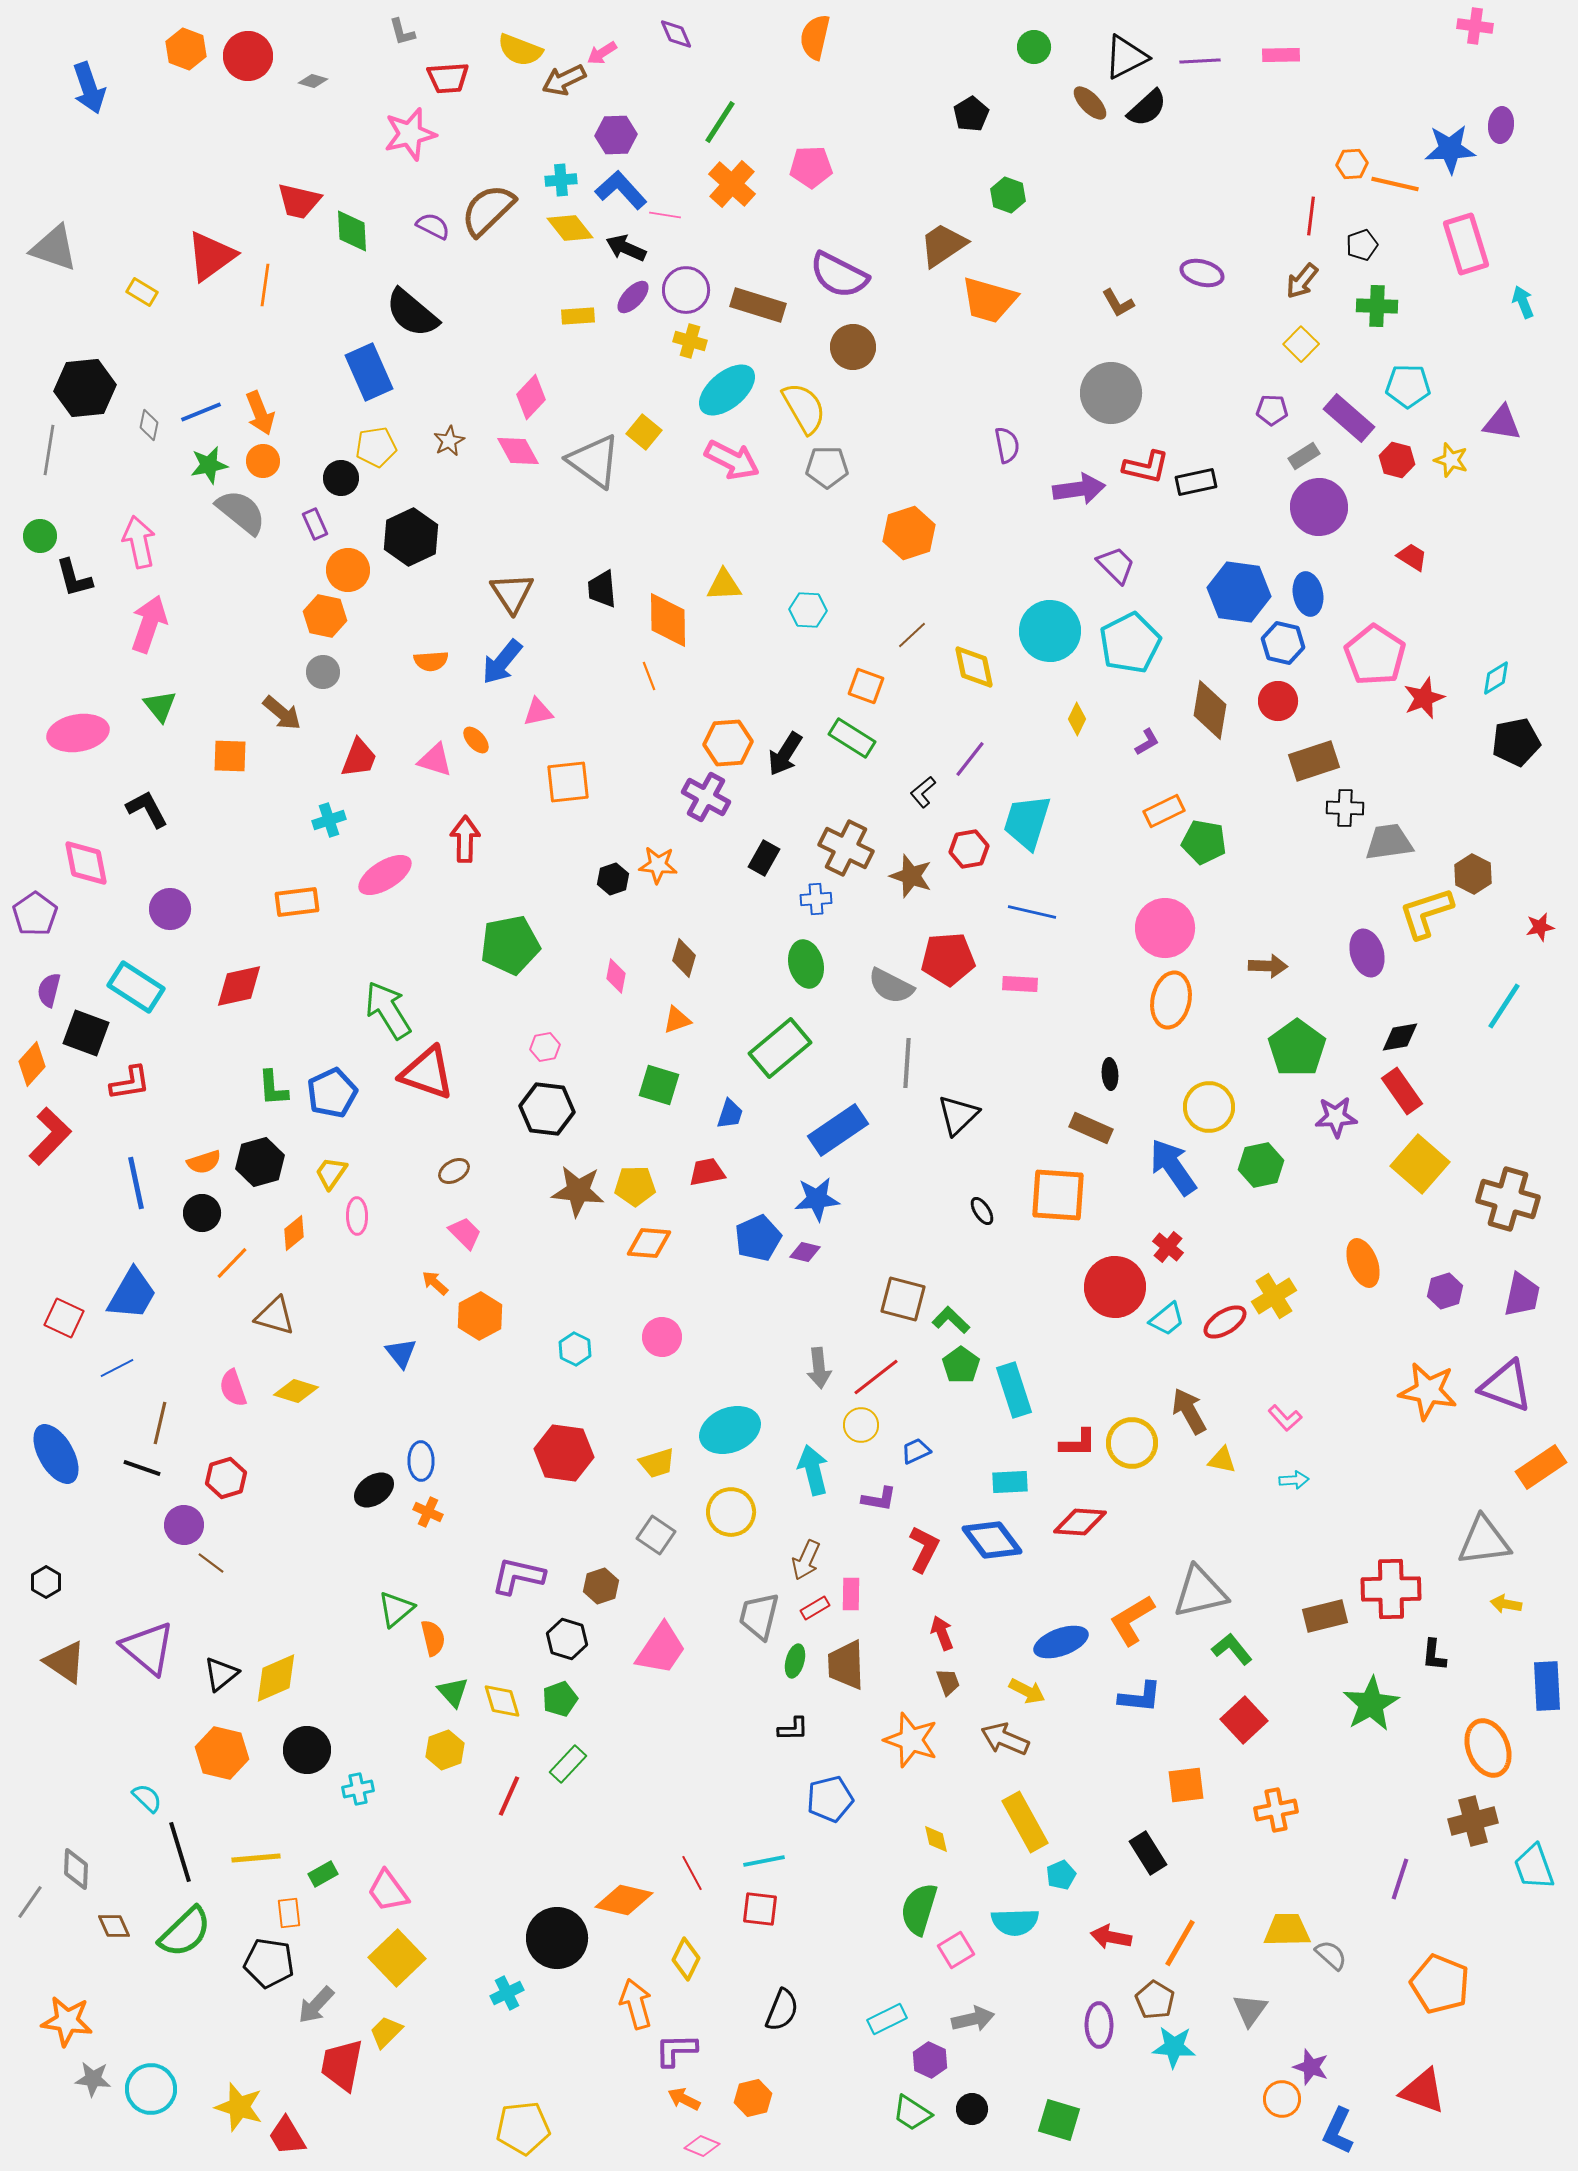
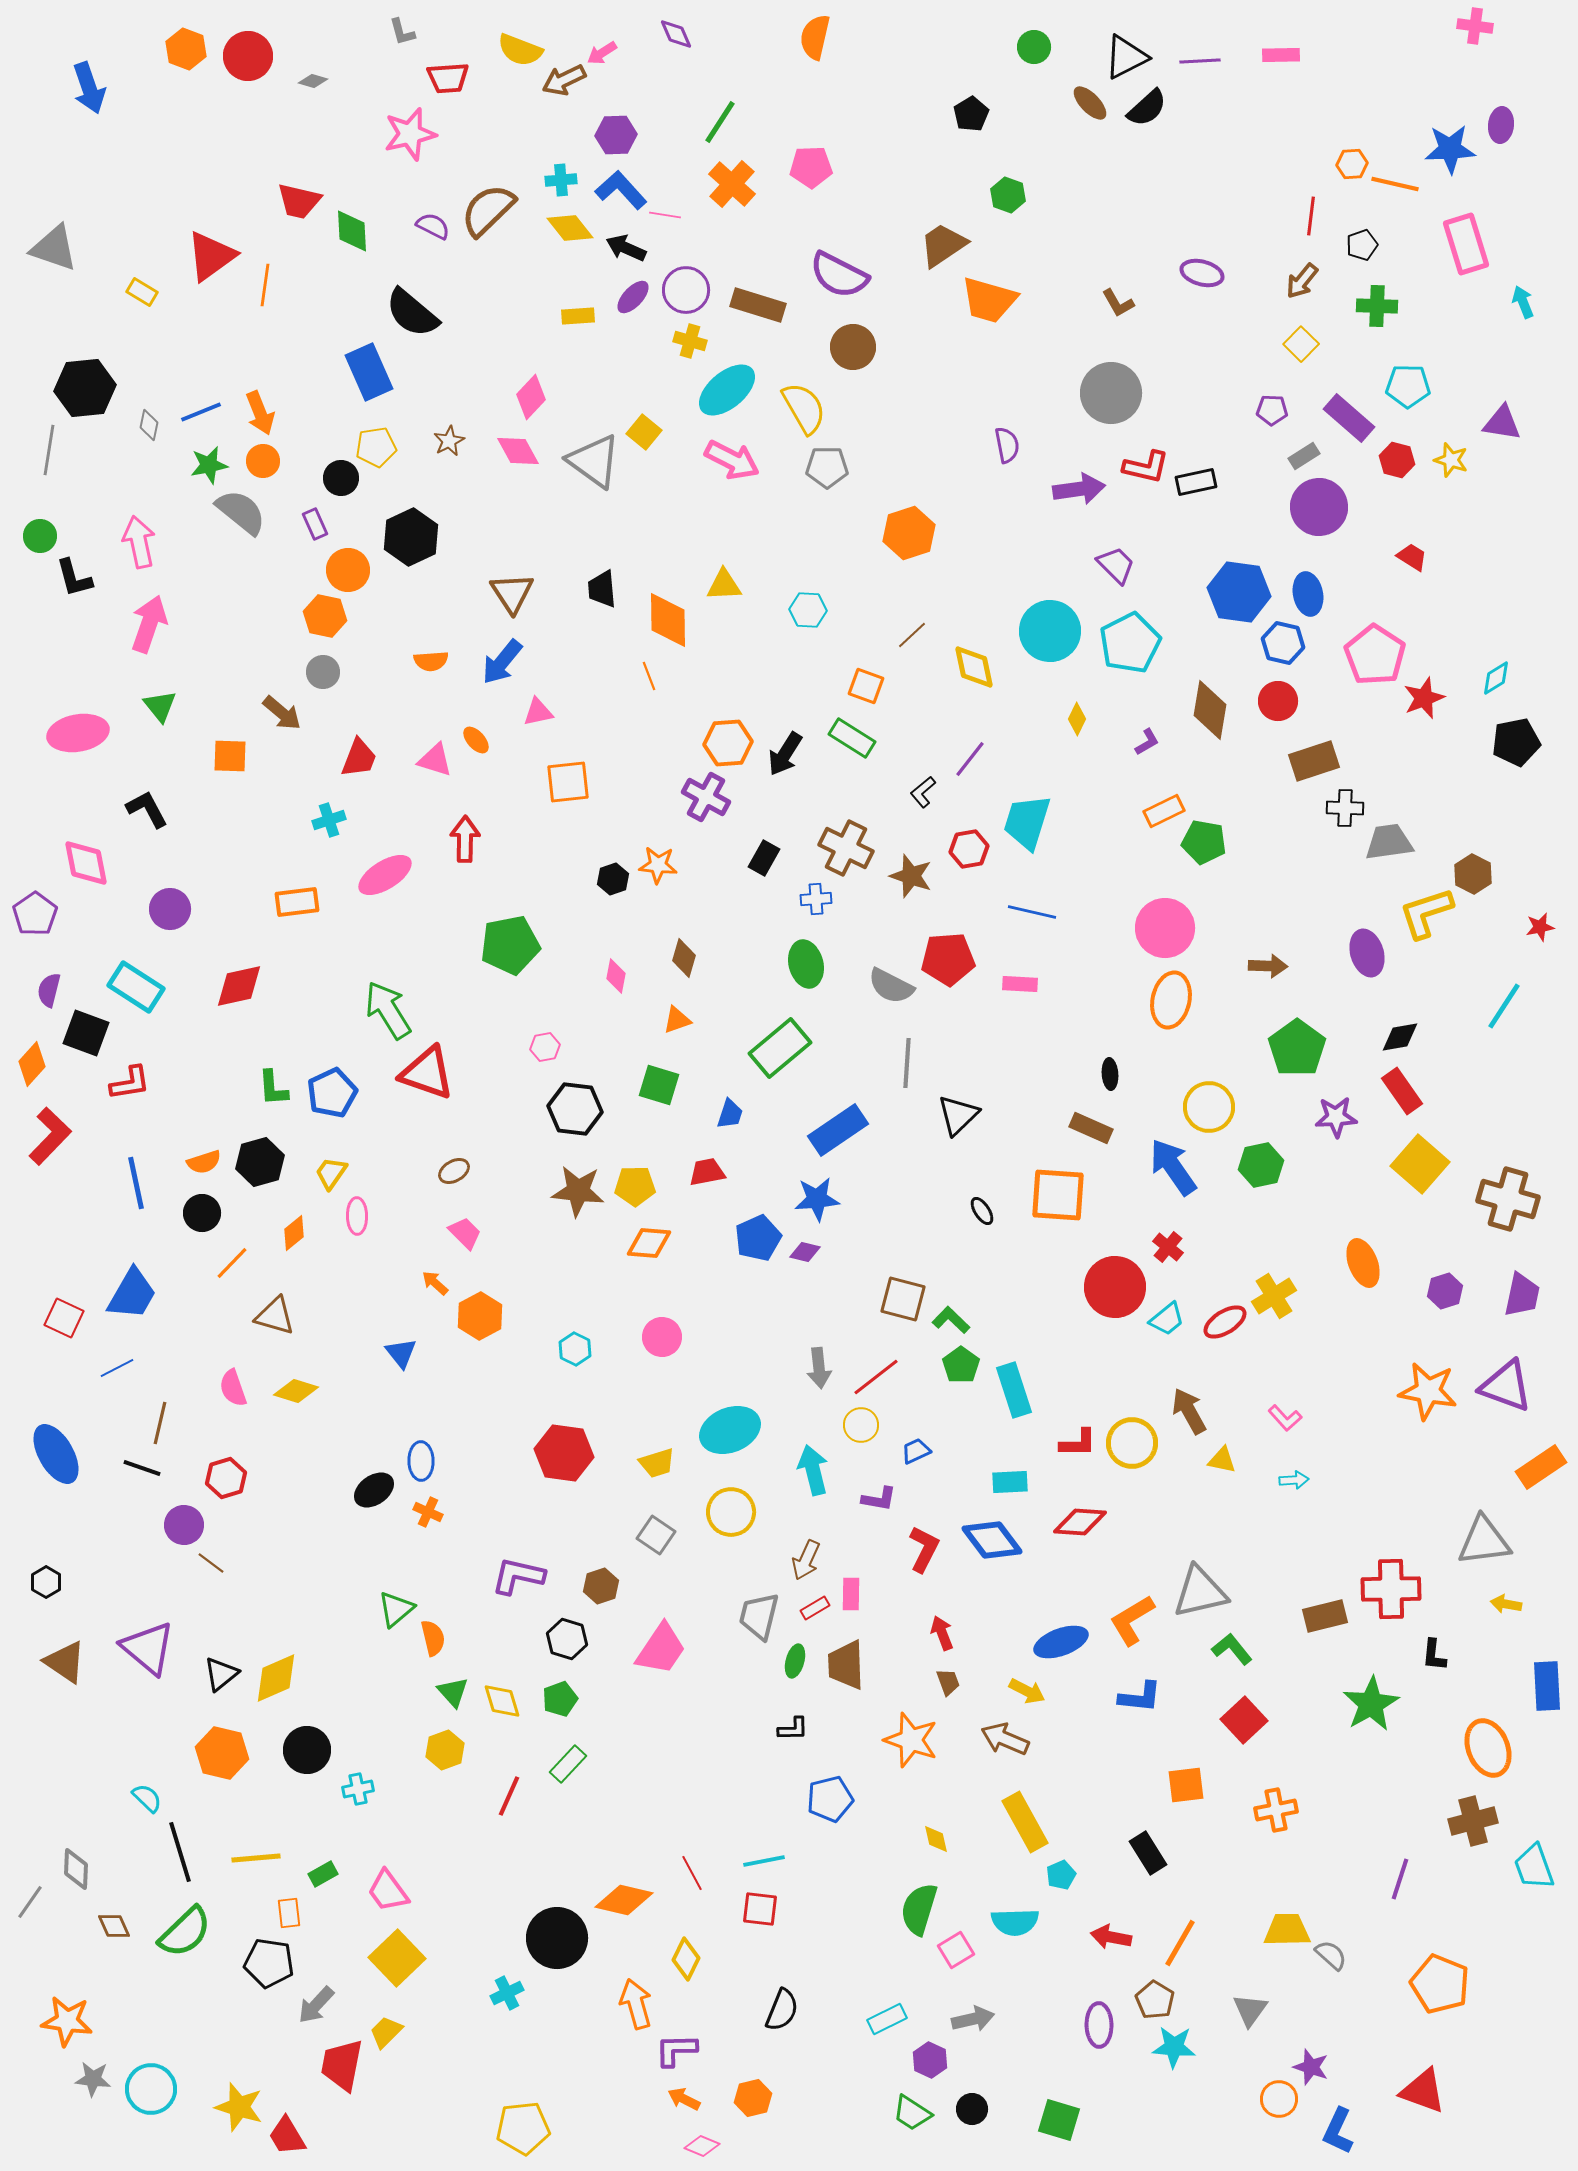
black hexagon at (547, 1109): moved 28 px right
orange circle at (1282, 2099): moved 3 px left
